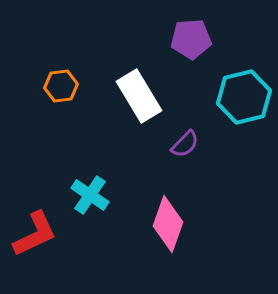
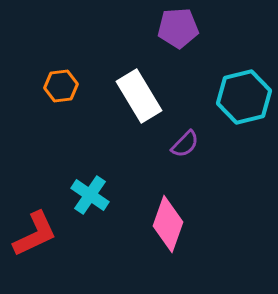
purple pentagon: moved 13 px left, 11 px up
